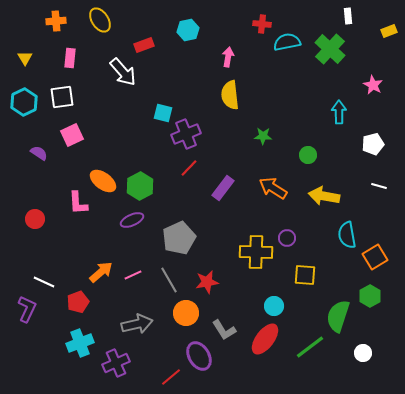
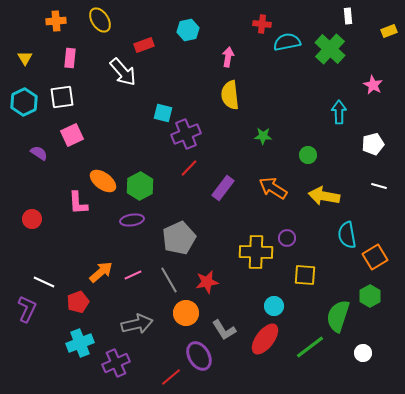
red circle at (35, 219): moved 3 px left
purple ellipse at (132, 220): rotated 15 degrees clockwise
